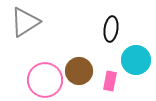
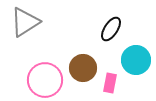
black ellipse: rotated 25 degrees clockwise
brown circle: moved 4 px right, 3 px up
pink rectangle: moved 2 px down
